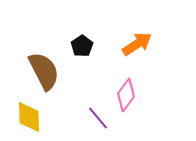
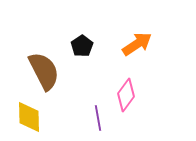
purple line: rotated 30 degrees clockwise
